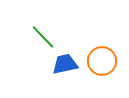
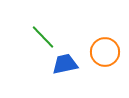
orange circle: moved 3 px right, 9 px up
